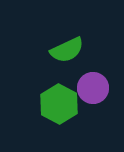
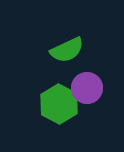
purple circle: moved 6 px left
